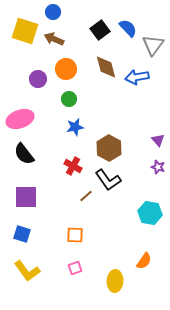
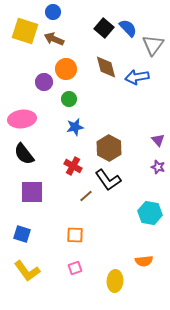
black square: moved 4 px right, 2 px up; rotated 12 degrees counterclockwise
purple circle: moved 6 px right, 3 px down
pink ellipse: moved 2 px right; rotated 12 degrees clockwise
purple square: moved 6 px right, 5 px up
orange semicircle: rotated 48 degrees clockwise
